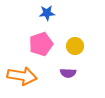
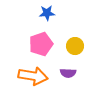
orange arrow: moved 11 px right
